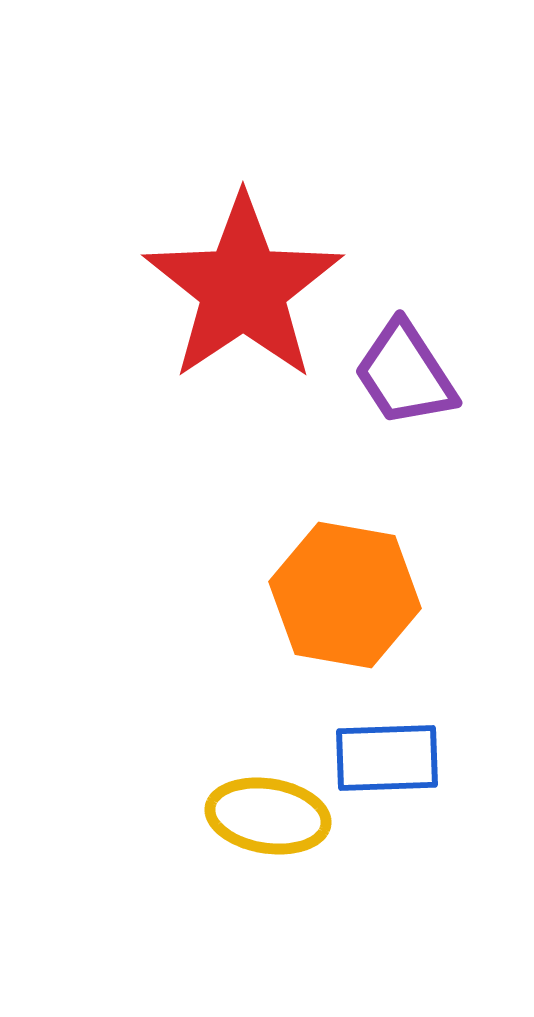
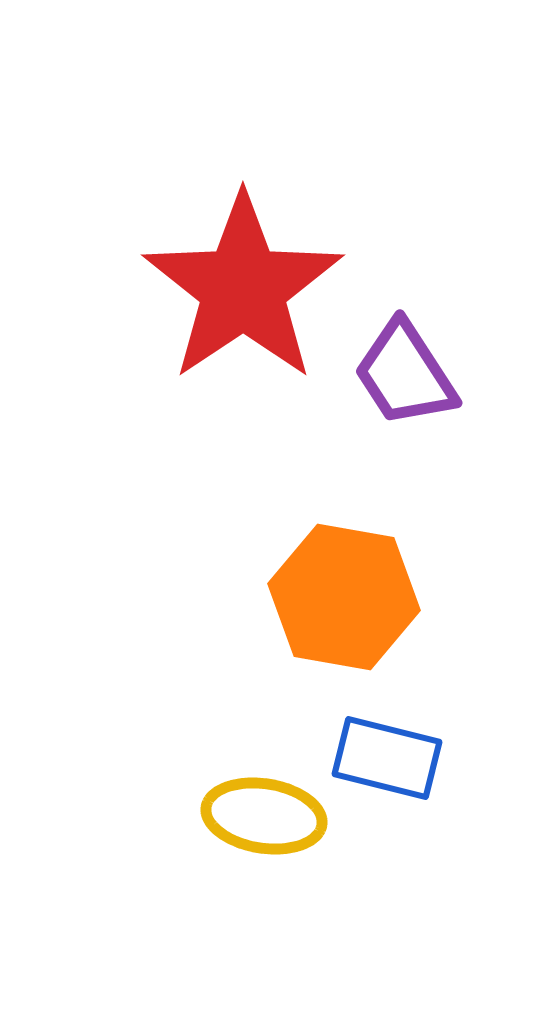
orange hexagon: moved 1 px left, 2 px down
blue rectangle: rotated 16 degrees clockwise
yellow ellipse: moved 4 px left
